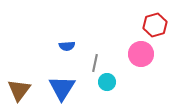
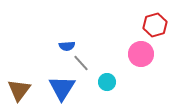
gray line: moved 14 px left; rotated 54 degrees counterclockwise
